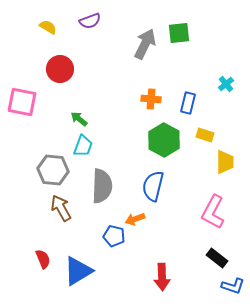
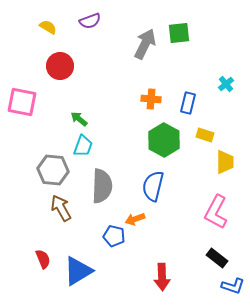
red circle: moved 3 px up
pink L-shape: moved 3 px right
